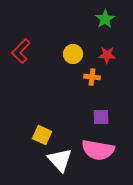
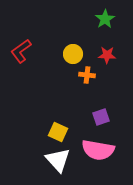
red L-shape: rotated 10 degrees clockwise
orange cross: moved 5 px left, 2 px up
purple square: rotated 18 degrees counterclockwise
yellow square: moved 16 px right, 3 px up
white triangle: moved 2 px left
